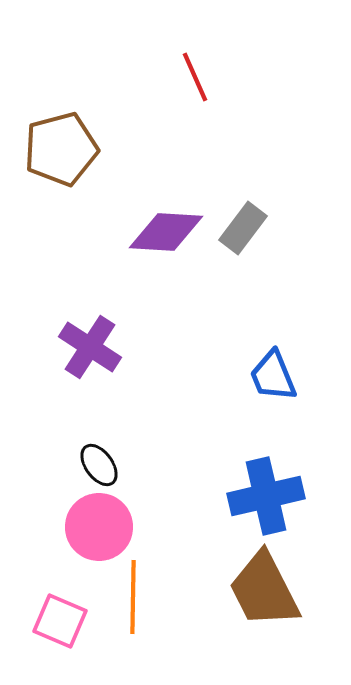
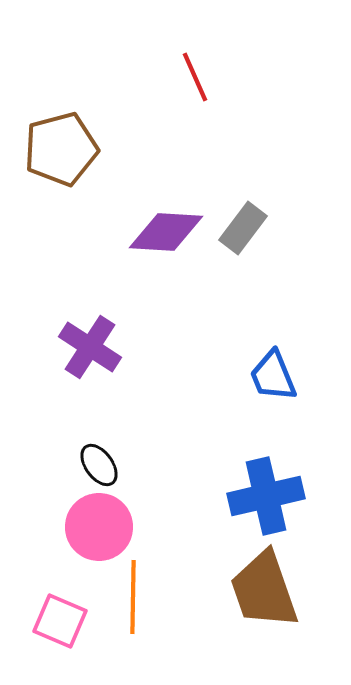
brown trapezoid: rotated 8 degrees clockwise
